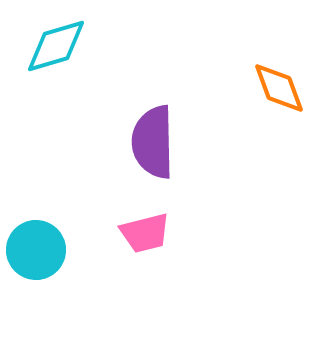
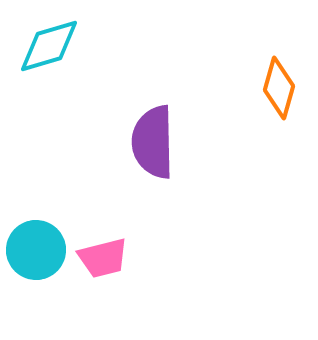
cyan diamond: moved 7 px left
orange diamond: rotated 36 degrees clockwise
pink trapezoid: moved 42 px left, 25 px down
